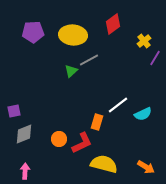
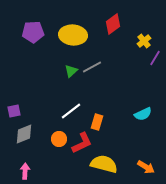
gray line: moved 3 px right, 7 px down
white line: moved 47 px left, 6 px down
